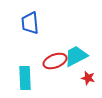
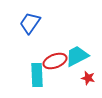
blue trapezoid: rotated 40 degrees clockwise
cyan trapezoid: moved 1 px right
cyan rectangle: moved 12 px right, 3 px up
